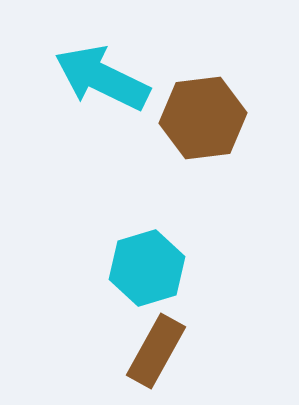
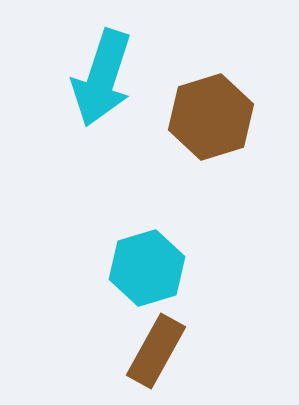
cyan arrow: rotated 98 degrees counterclockwise
brown hexagon: moved 8 px right, 1 px up; rotated 10 degrees counterclockwise
